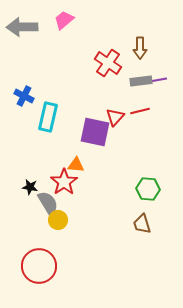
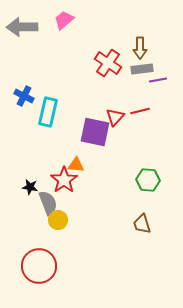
gray rectangle: moved 1 px right, 12 px up
cyan rectangle: moved 5 px up
red star: moved 2 px up
green hexagon: moved 9 px up
gray semicircle: rotated 10 degrees clockwise
